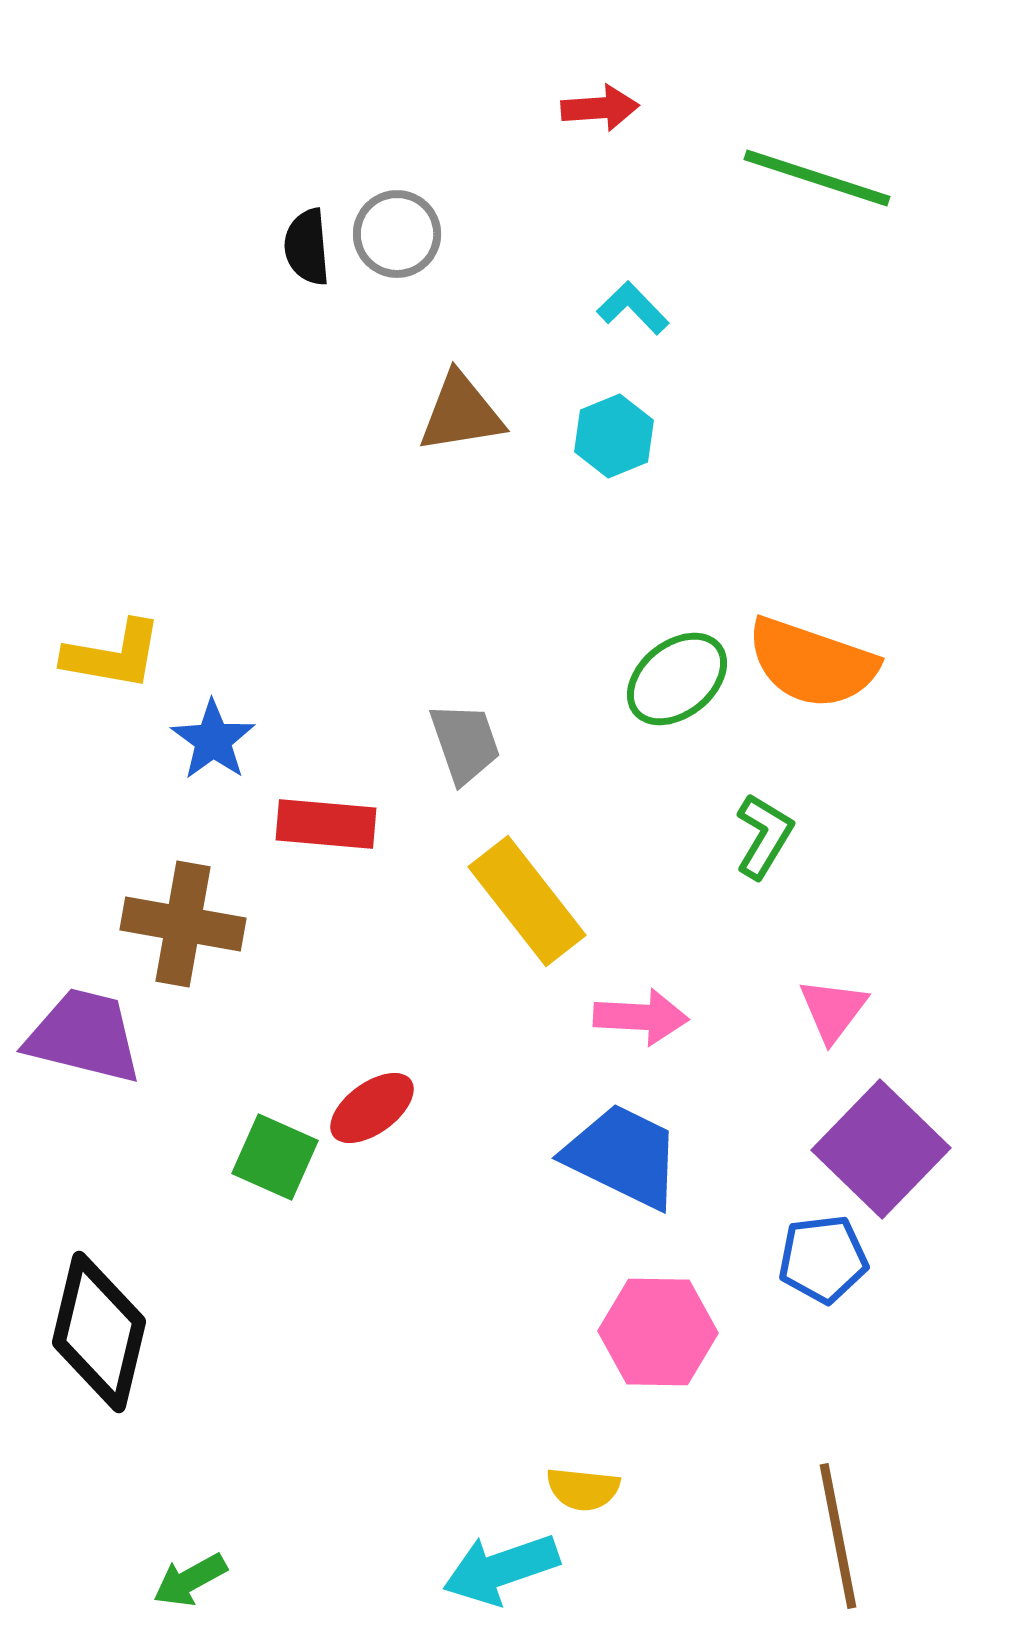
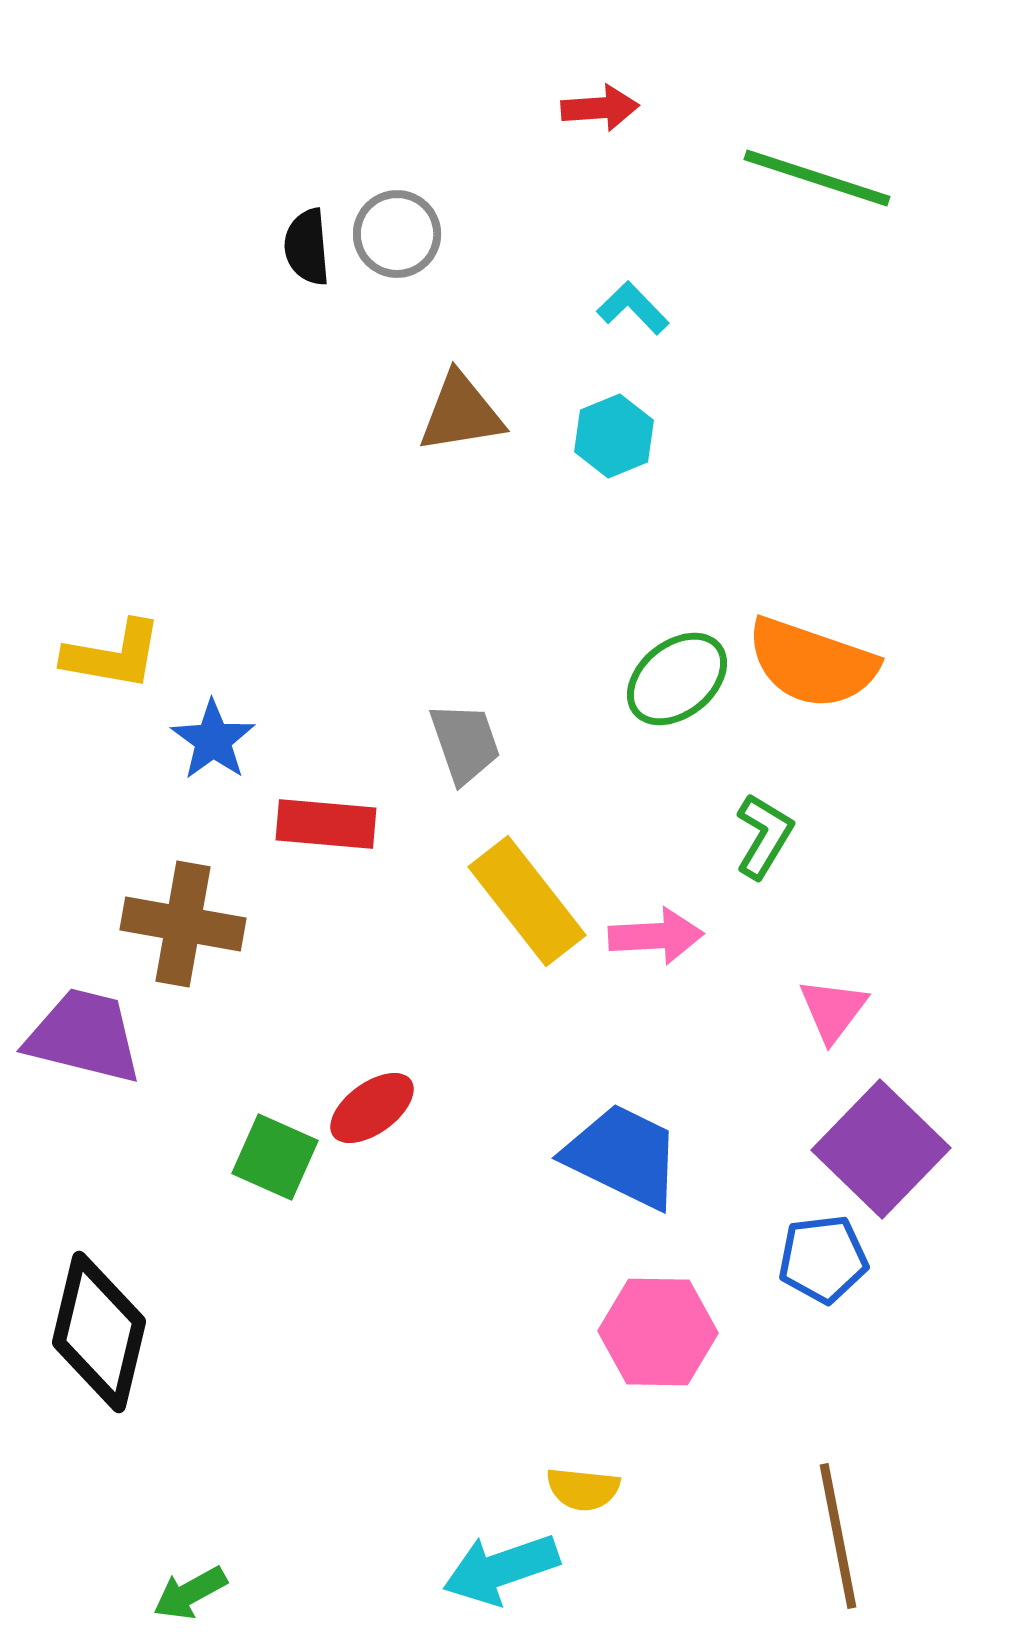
pink arrow: moved 15 px right, 81 px up; rotated 6 degrees counterclockwise
green arrow: moved 13 px down
